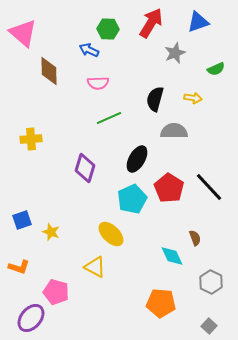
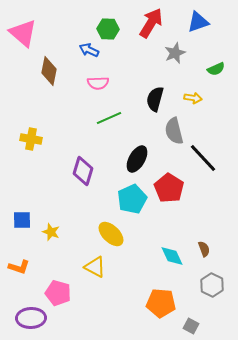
brown diamond: rotated 12 degrees clockwise
gray semicircle: rotated 104 degrees counterclockwise
yellow cross: rotated 15 degrees clockwise
purple diamond: moved 2 px left, 3 px down
black line: moved 6 px left, 29 px up
blue square: rotated 18 degrees clockwise
brown semicircle: moved 9 px right, 11 px down
gray hexagon: moved 1 px right, 3 px down
pink pentagon: moved 2 px right, 1 px down
purple ellipse: rotated 48 degrees clockwise
gray square: moved 18 px left; rotated 14 degrees counterclockwise
